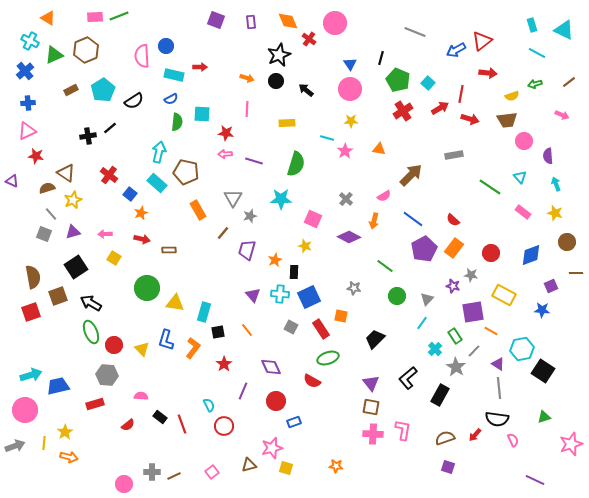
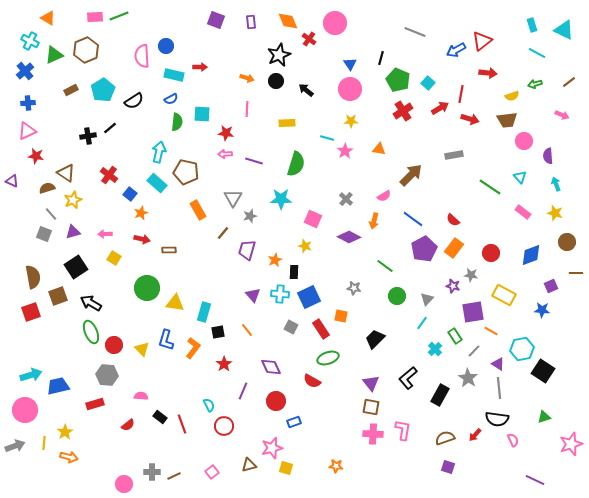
gray star at (456, 367): moved 12 px right, 11 px down
